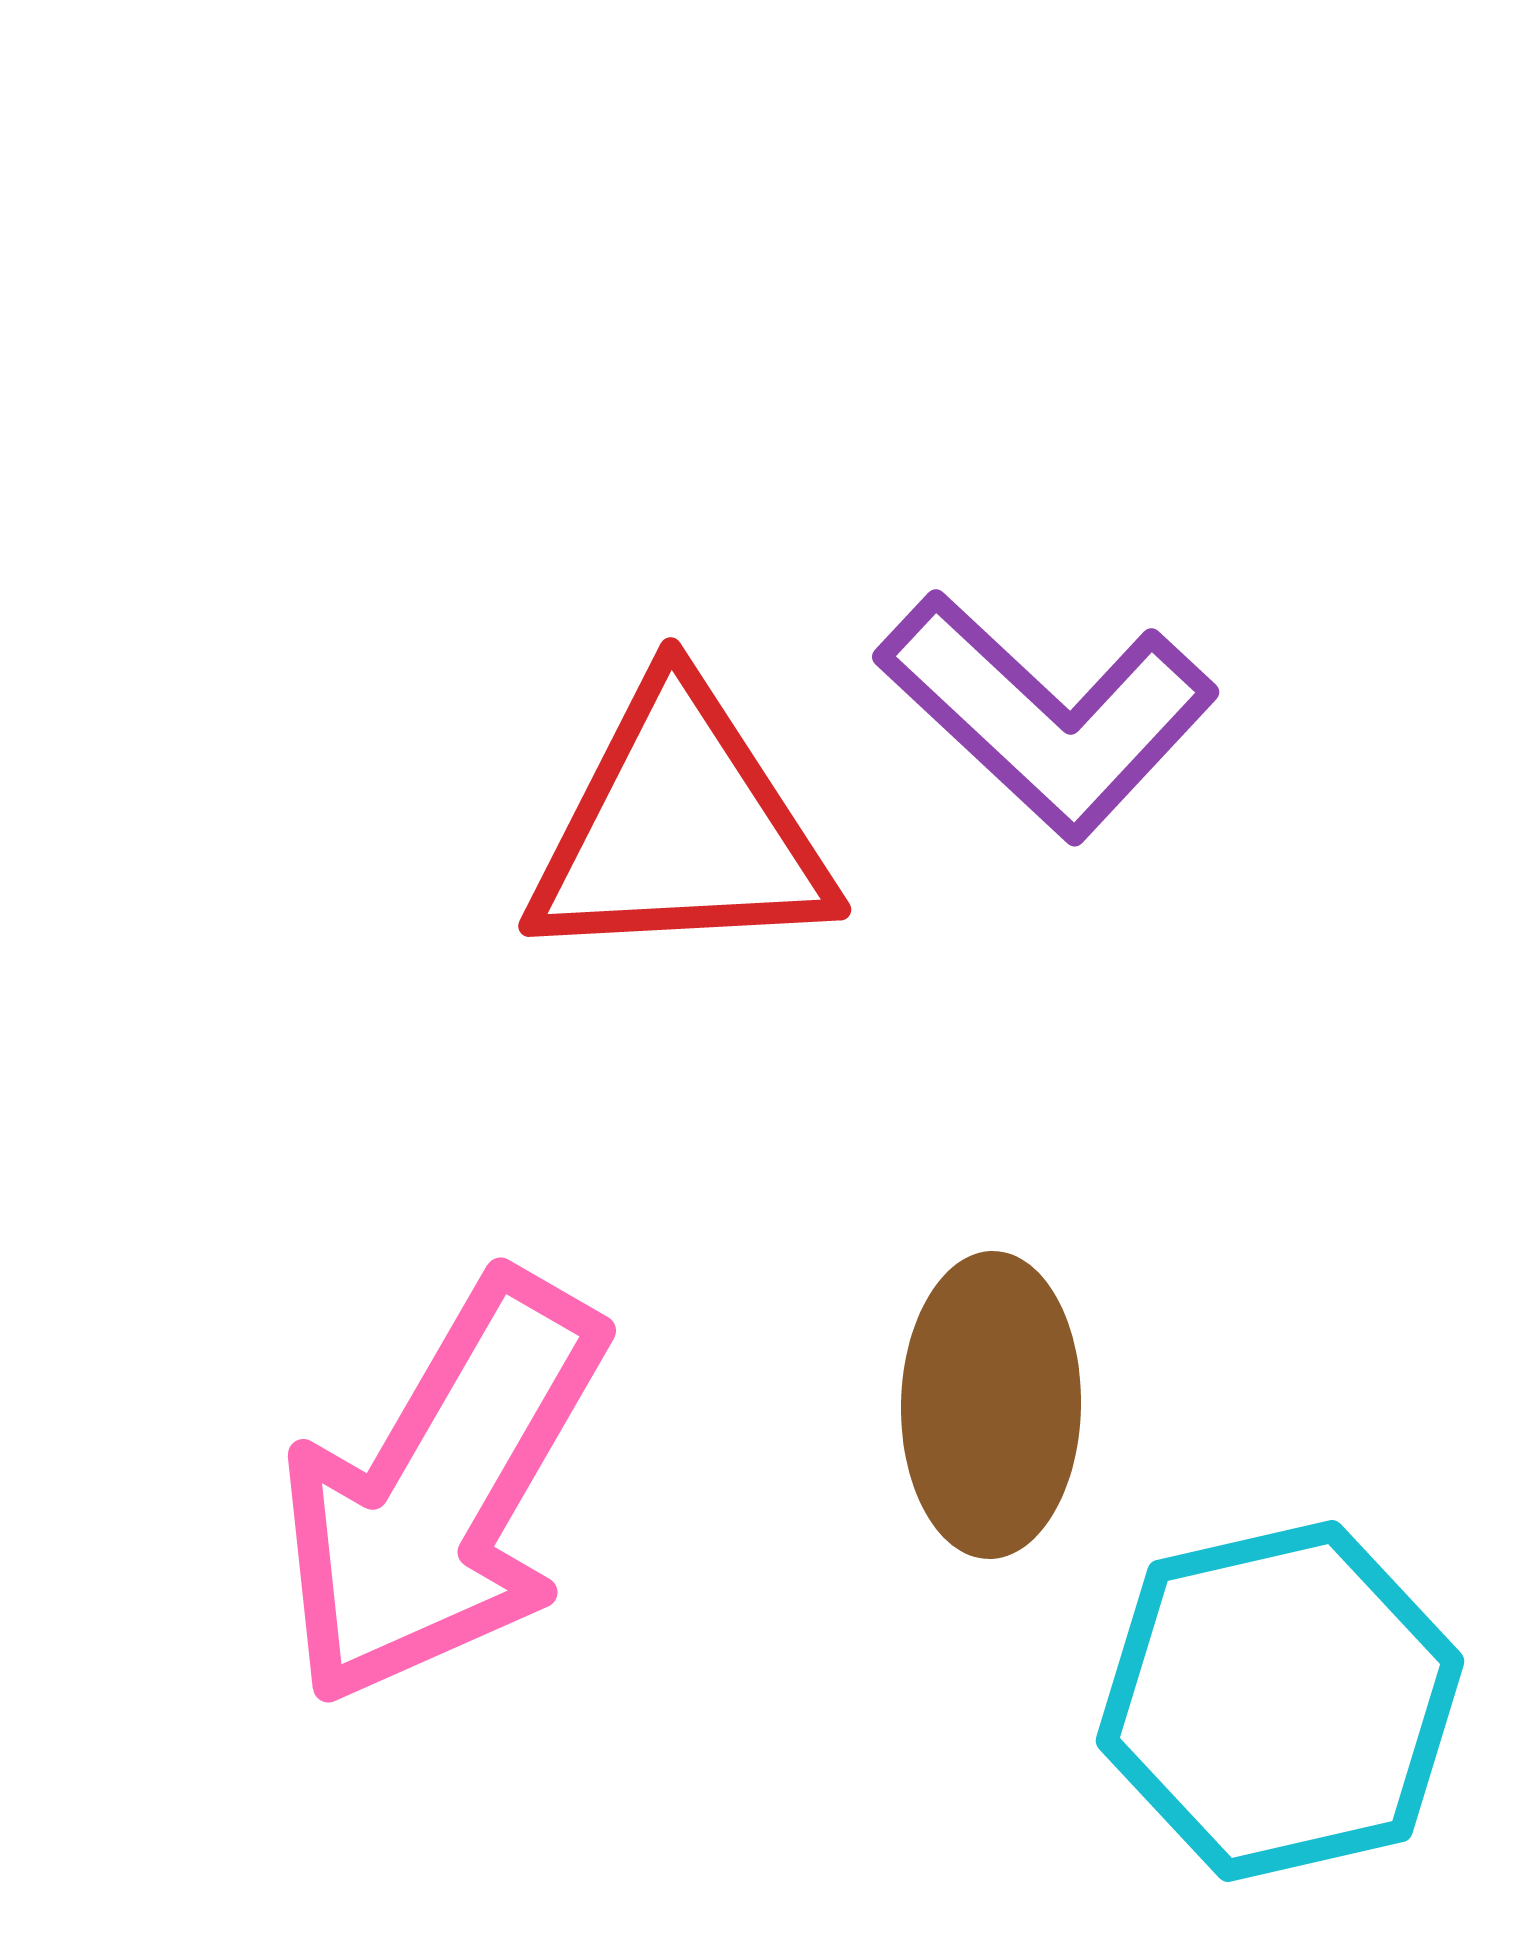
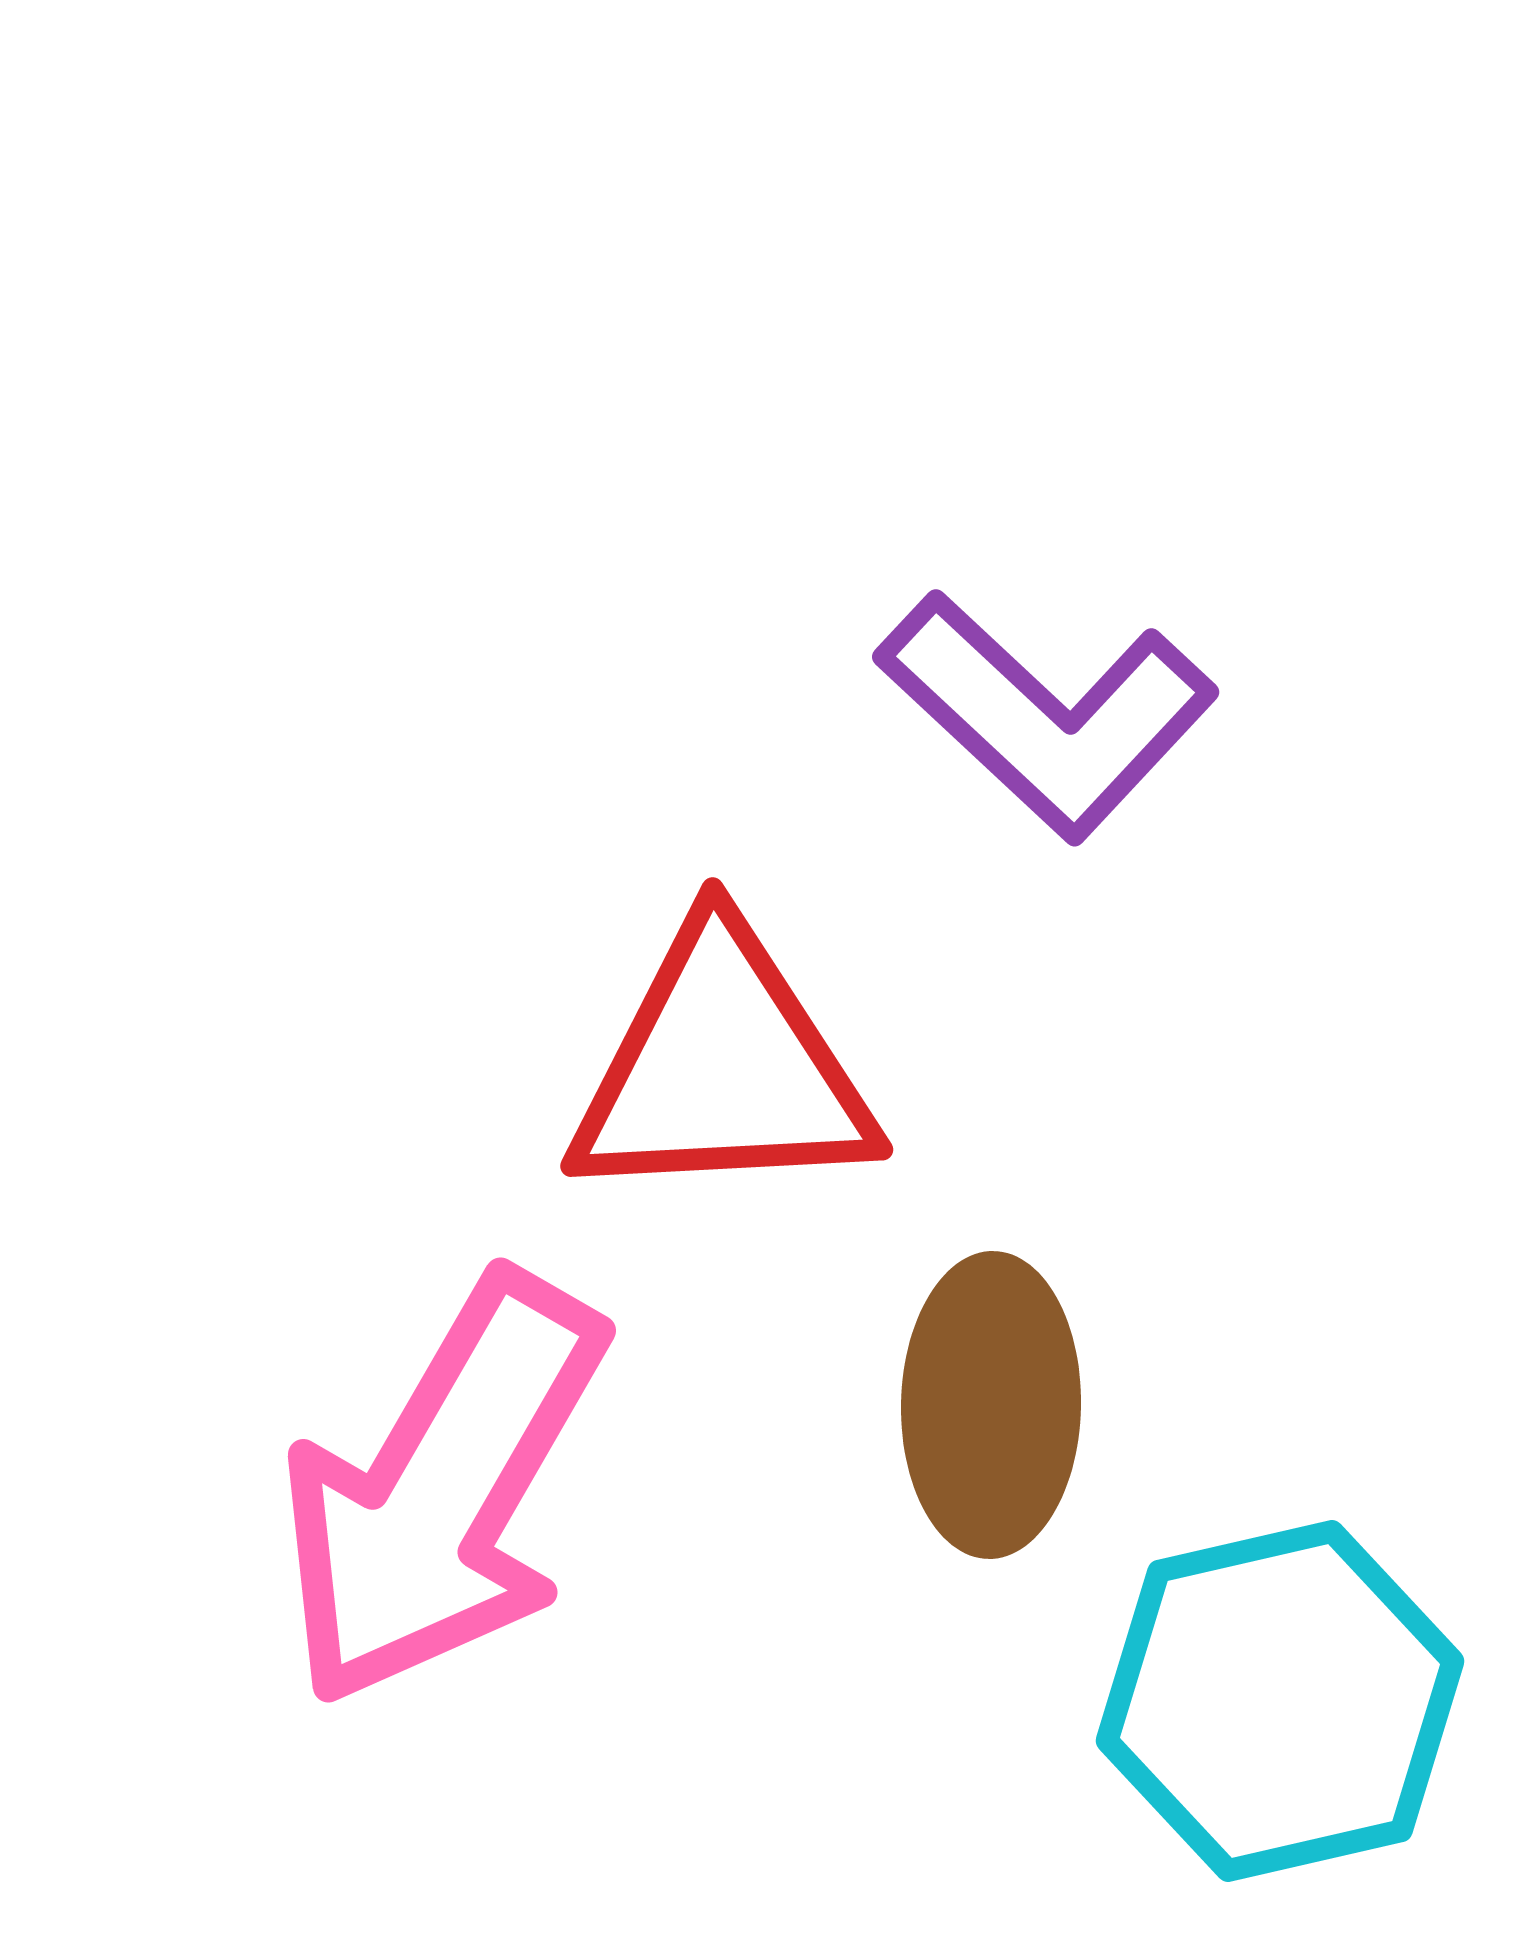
red triangle: moved 42 px right, 240 px down
